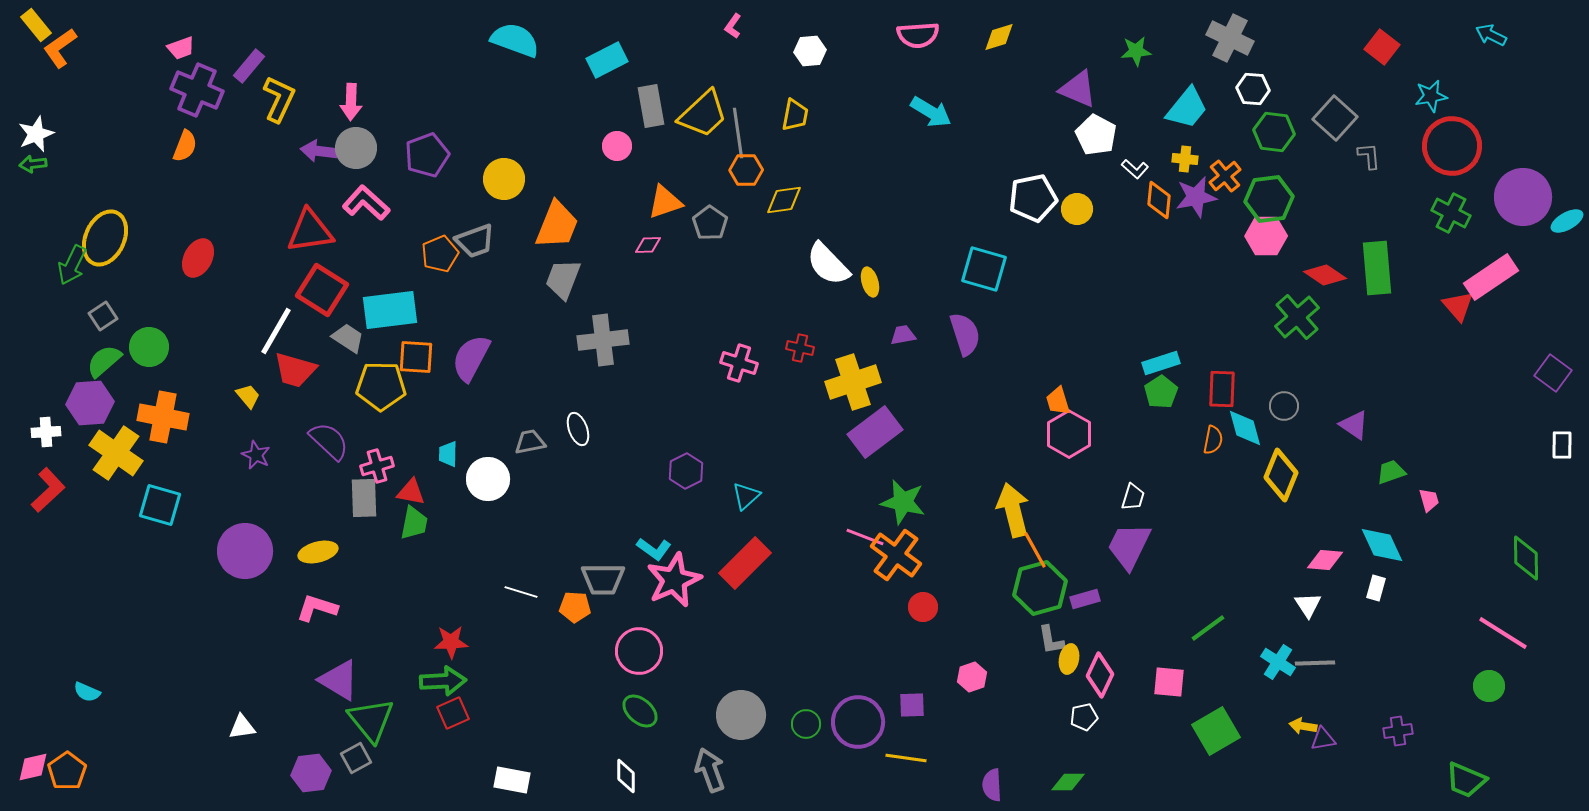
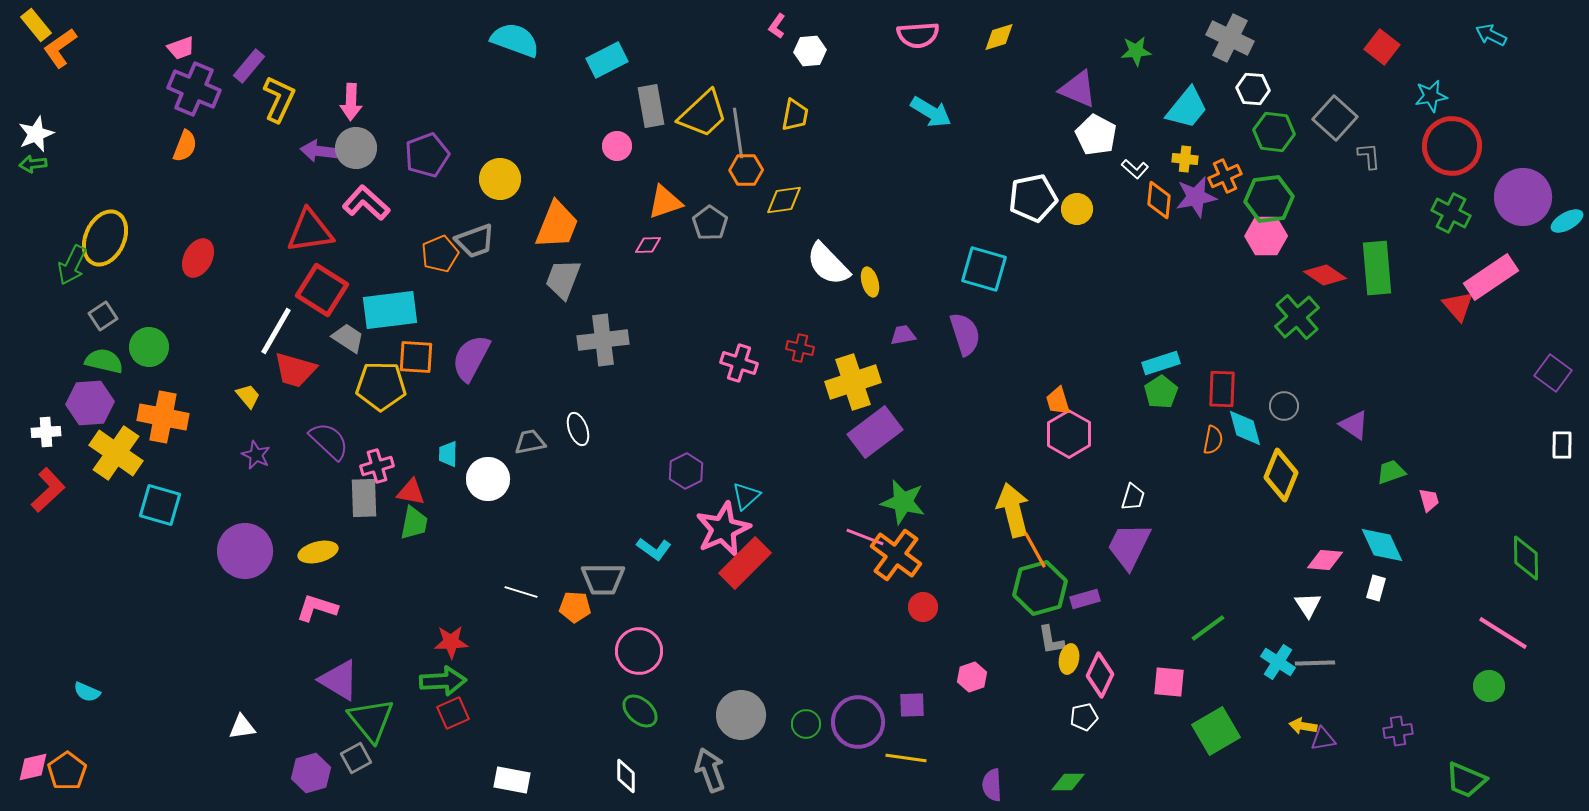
pink L-shape at (733, 26): moved 44 px right
purple cross at (197, 90): moved 3 px left, 1 px up
orange cross at (1225, 176): rotated 16 degrees clockwise
yellow circle at (504, 179): moved 4 px left
green semicircle at (104, 361): rotated 54 degrees clockwise
pink star at (674, 580): moved 49 px right, 51 px up
purple hexagon at (311, 773): rotated 9 degrees counterclockwise
